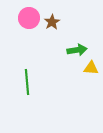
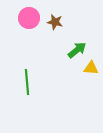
brown star: moved 3 px right; rotated 28 degrees counterclockwise
green arrow: rotated 30 degrees counterclockwise
